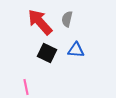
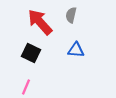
gray semicircle: moved 4 px right, 4 px up
black square: moved 16 px left
pink line: rotated 35 degrees clockwise
